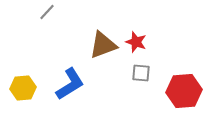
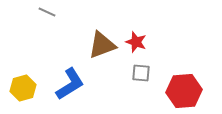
gray line: rotated 72 degrees clockwise
brown triangle: moved 1 px left
yellow hexagon: rotated 10 degrees counterclockwise
